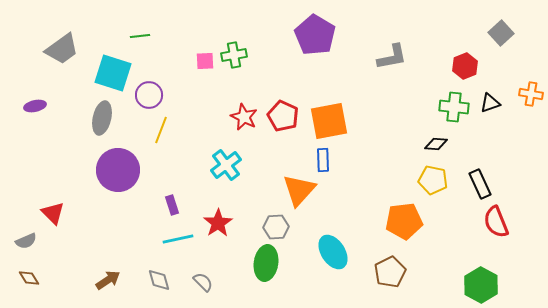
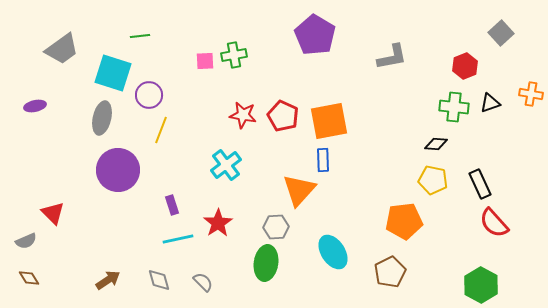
red star at (244, 117): moved 1 px left, 2 px up; rotated 16 degrees counterclockwise
red semicircle at (496, 222): moved 2 px left, 1 px down; rotated 20 degrees counterclockwise
